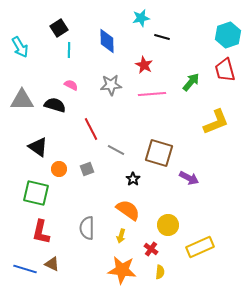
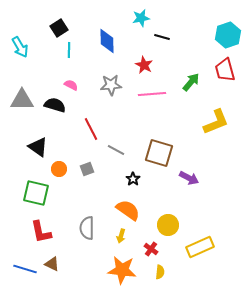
red L-shape: rotated 25 degrees counterclockwise
